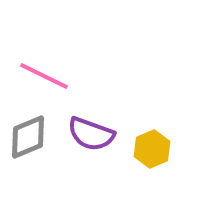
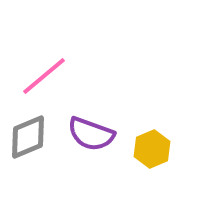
pink line: rotated 66 degrees counterclockwise
